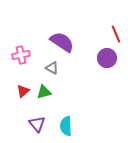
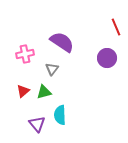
red line: moved 7 px up
pink cross: moved 4 px right, 1 px up
gray triangle: moved 1 px down; rotated 40 degrees clockwise
cyan semicircle: moved 6 px left, 11 px up
